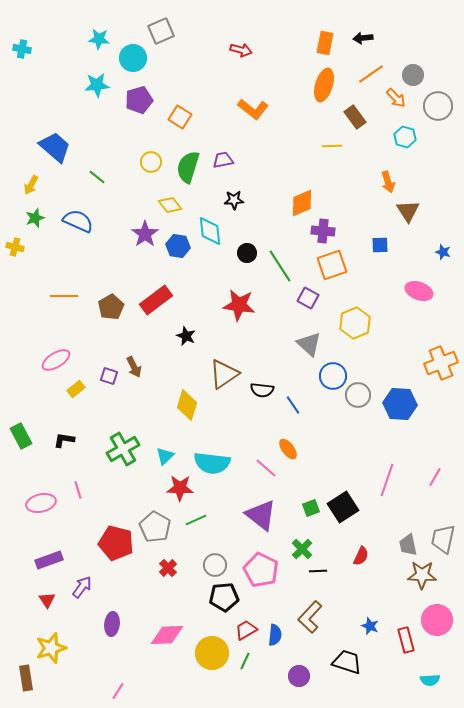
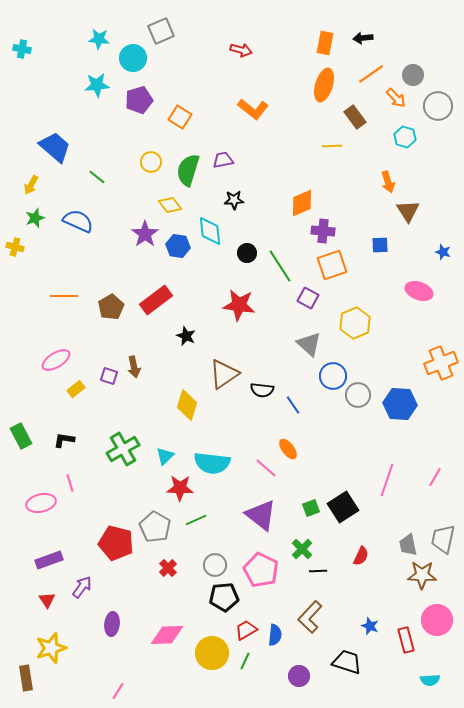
green semicircle at (188, 167): moved 3 px down
brown arrow at (134, 367): rotated 15 degrees clockwise
pink line at (78, 490): moved 8 px left, 7 px up
